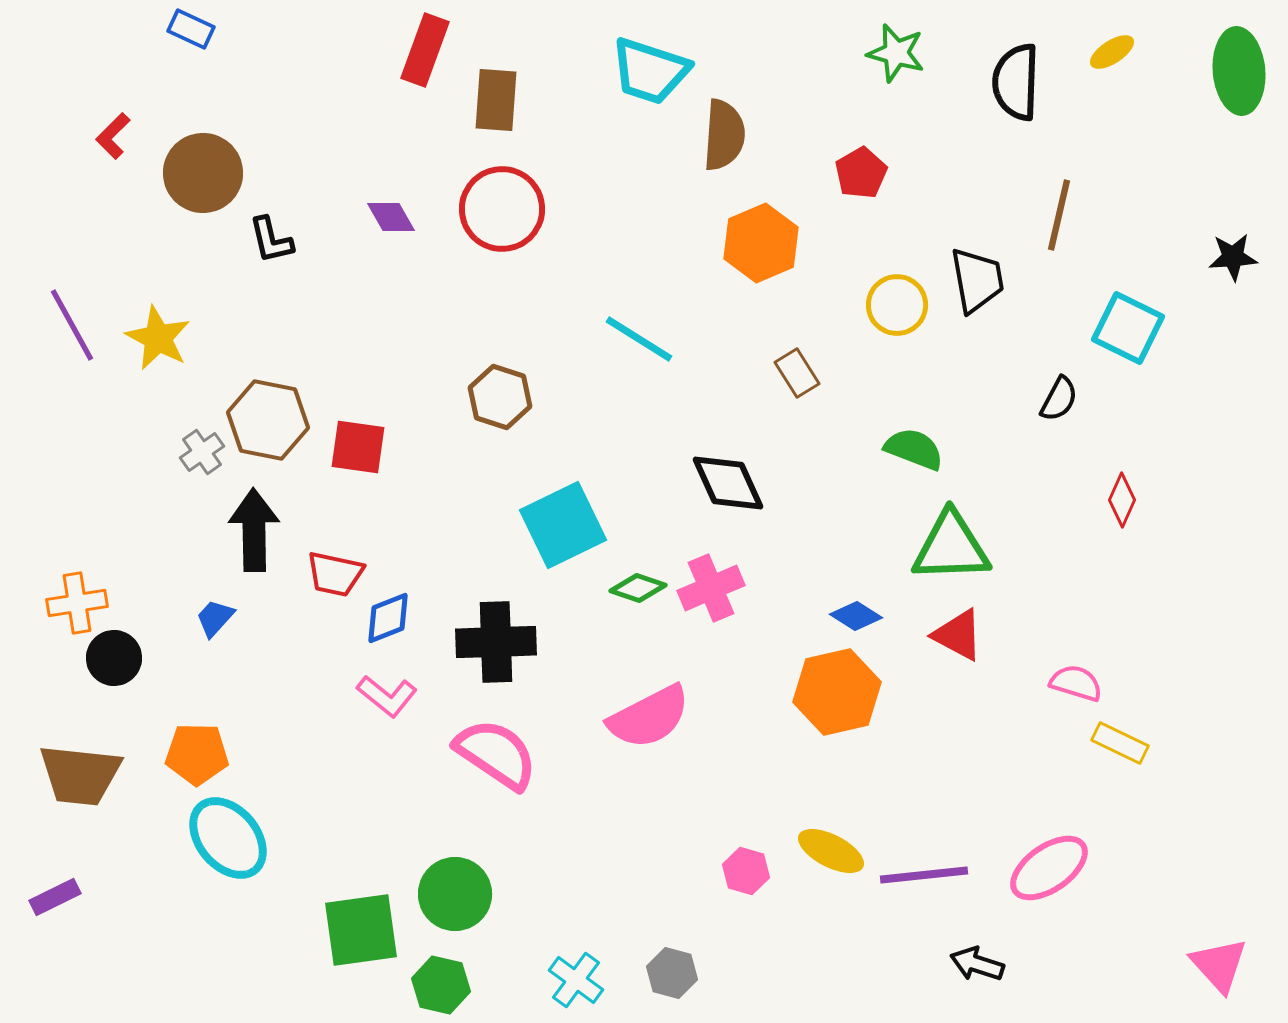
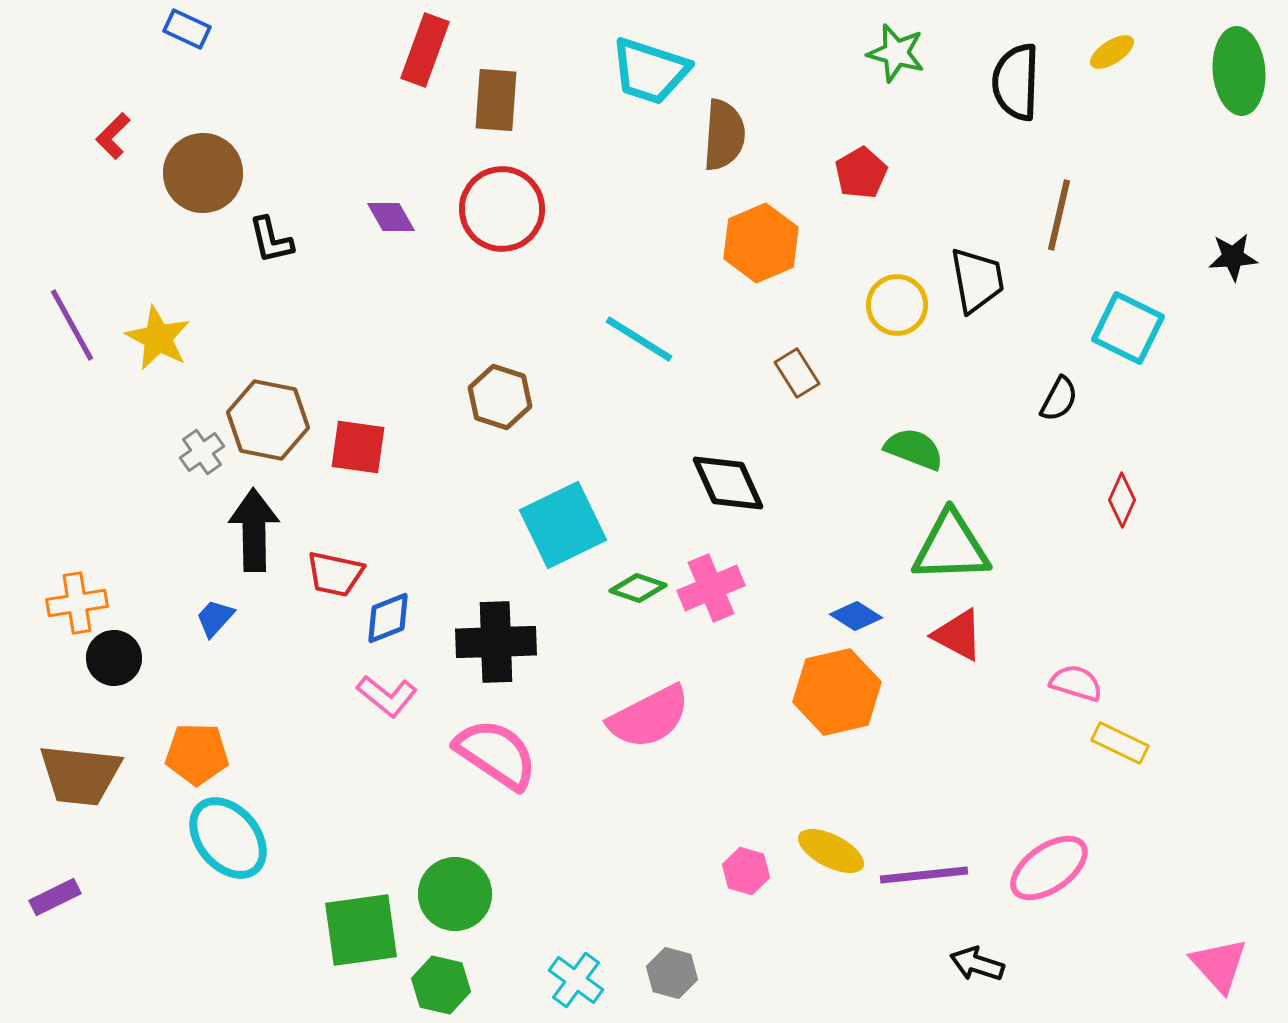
blue rectangle at (191, 29): moved 4 px left
